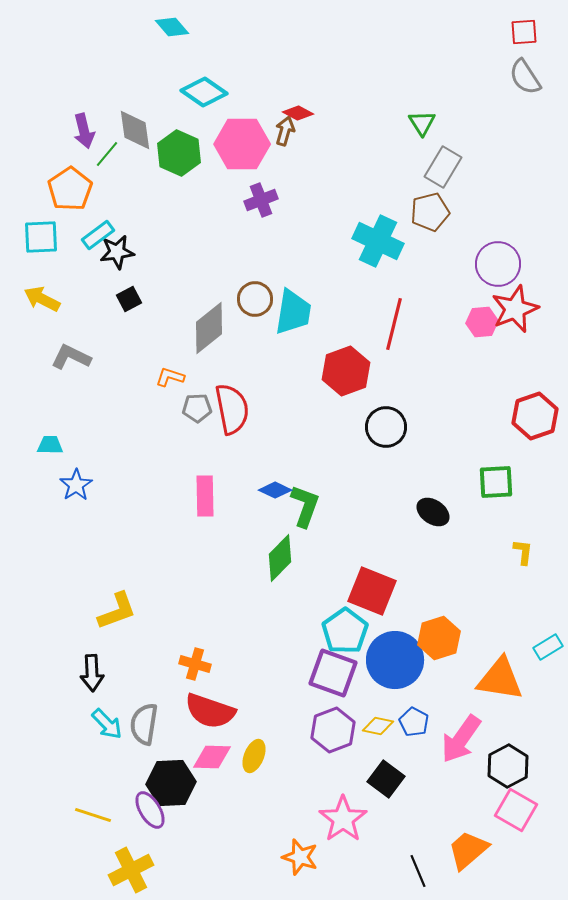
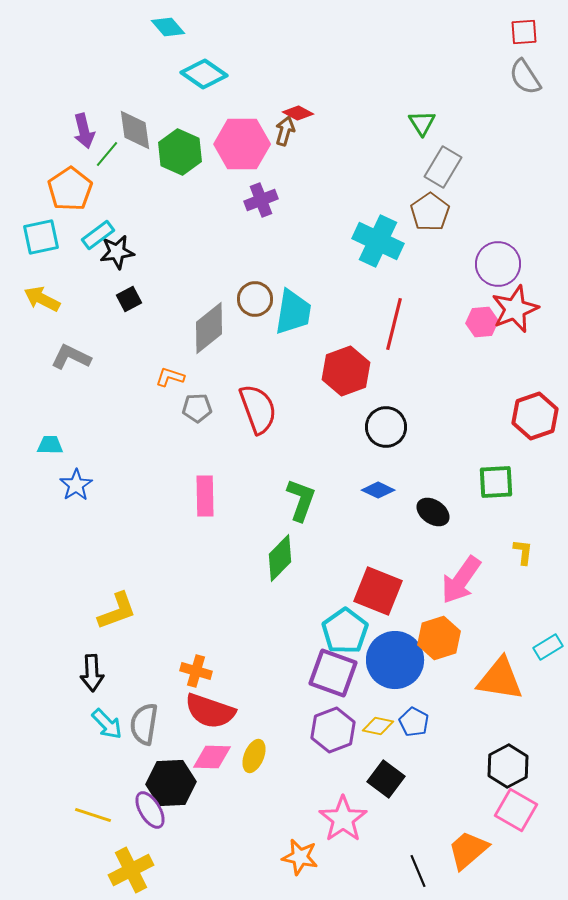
cyan diamond at (172, 27): moved 4 px left
cyan diamond at (204, 92): moved 18 px up
green hexagon at (179, 153): moved 1 px right, 1 px up
brown pentagon at (430, 212): rotated 21 degrees counterclockwise
cyan square at (41, 237): rotated 9 degrees counterclockwise
red semicircle at (232, 409): moved 26 px right; rotated 9 degrees counterclockwise
blue diamond at (275, 490): moved 103 px right
green L-shape at (305, 506): moved 4 px left, 6 px up
red square at (372, 591): moved 6 px right
orange cross at (195, 664): moved 1 px right, 7 px down
pink arrow at (461, 739): moved 159 px up
orange star at (300, 857): rotated 6 degrees counterclockwise
